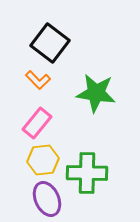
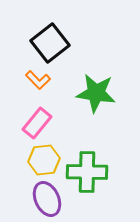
black square: rotated 15 degrees clockwise
yellow hexagon: moved 1 px right
green cross: moved 1 px up
